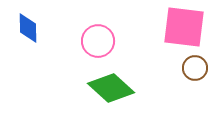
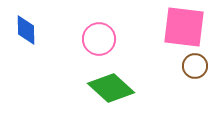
blue diamond: moved 2 px left, 2 px down
pink circle: moved 1 px right, 2 px up
brown circle: moved 2 px up
